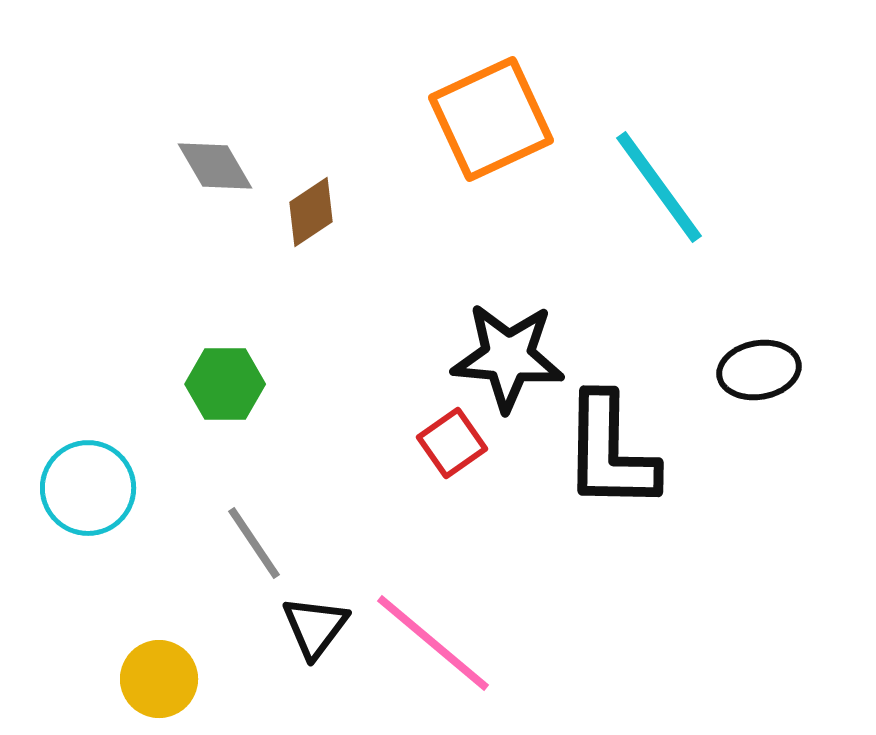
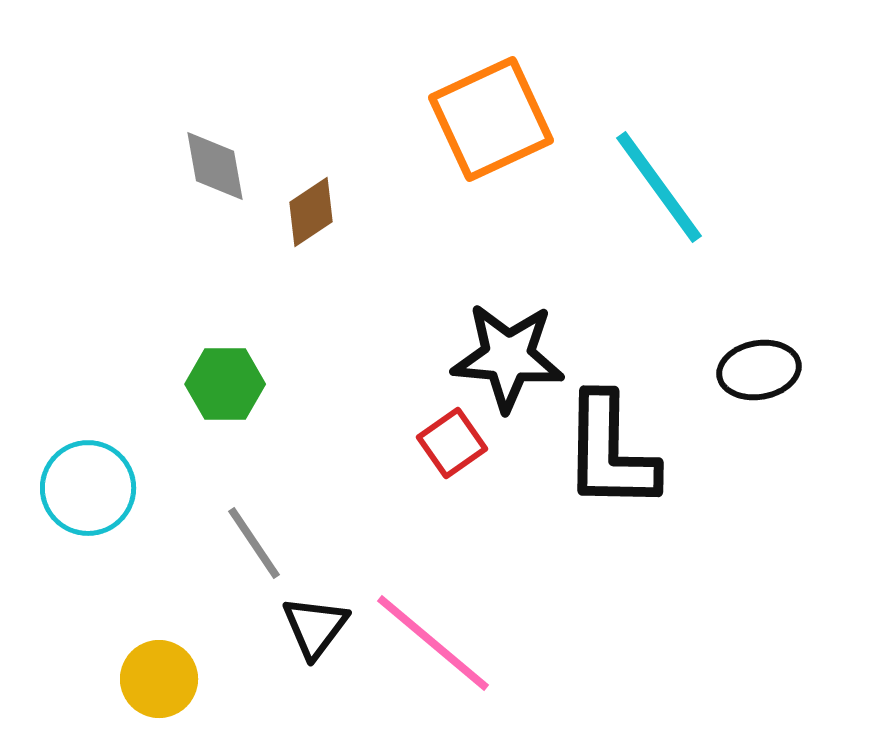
gray diamond: rotated 20 degrees clockwise
